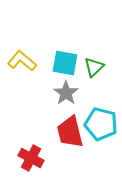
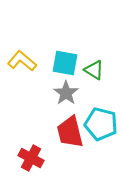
green triangle: moved 3 px down; rotated 45 degrees counterclockwise
